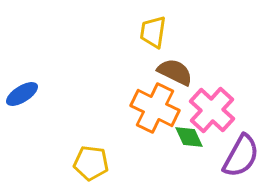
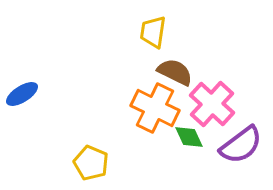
pink cross: moved 6 px up
purple semicircle: moved 11 px up; rotated 24 degrees clockwise
yellow pentagon: rotated 16 degrees clockwise
